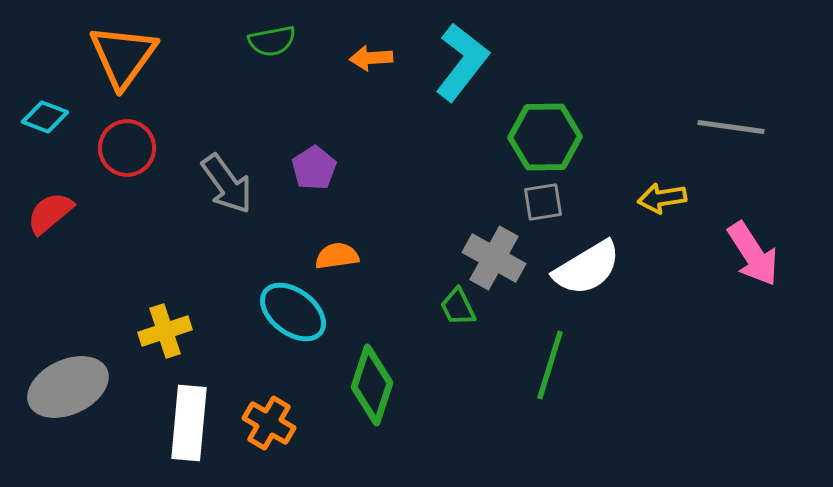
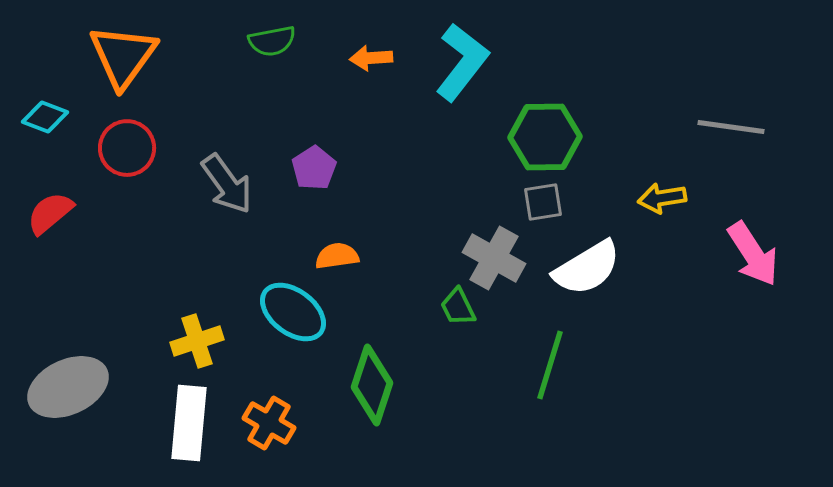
yellow cross: moved 32 px right, 10 px down
